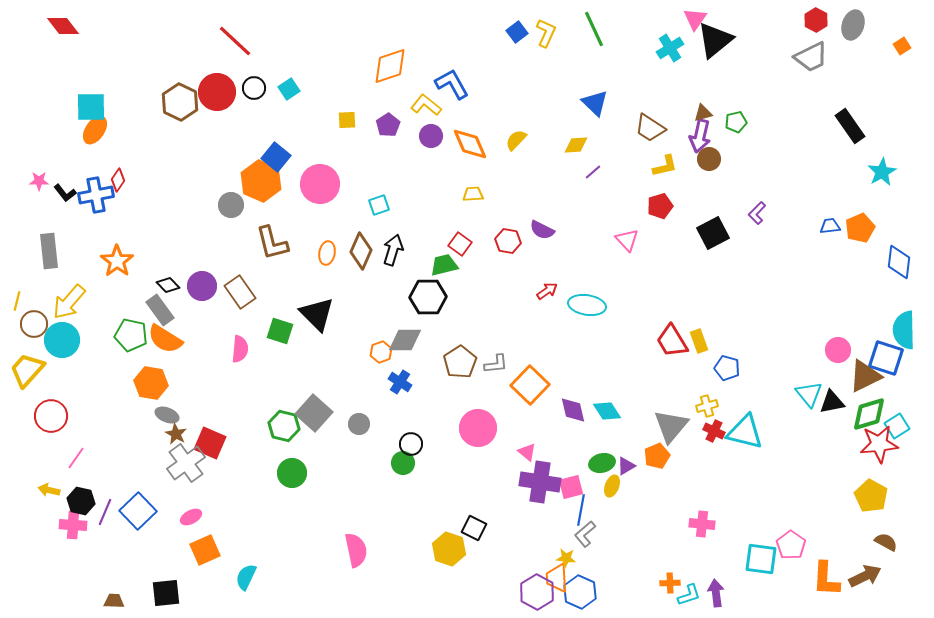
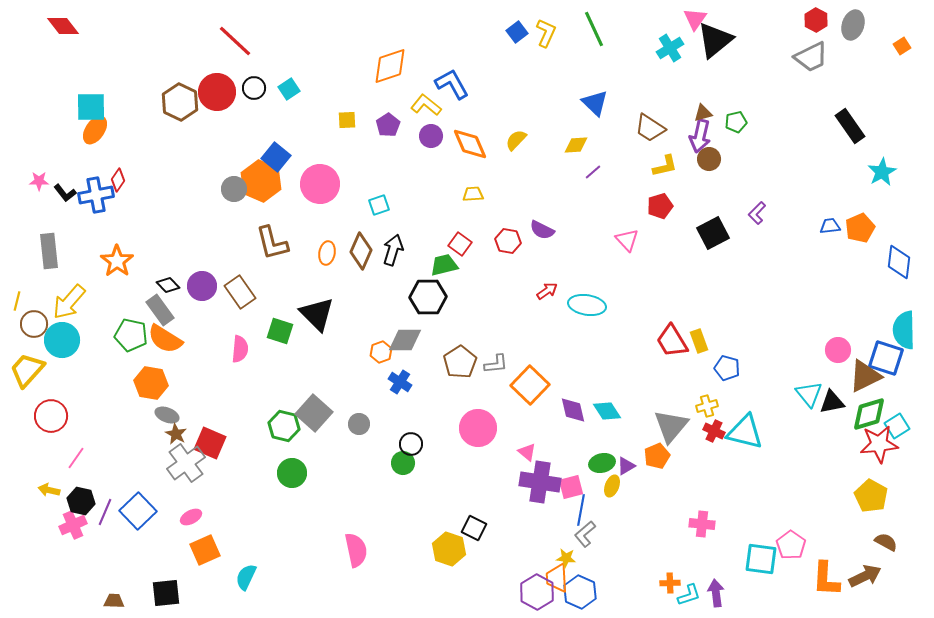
gray circle at (231, 205): moved 3 px right, 16 px up
pink cross at (73, 525): rotated 28 degrees counterclockwise
